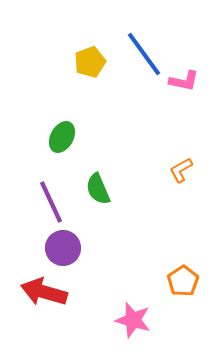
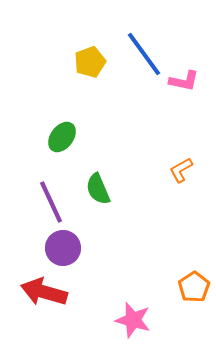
green ellipse: rotated 8 degrees clockwise
orange pentagon: moved 11 px right, 6 px down
